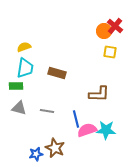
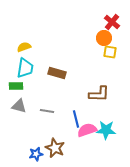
red cross: moved 3 px left, 4 px up
orange circle: moved 7 px down
gray triangle: moved 2 px up
